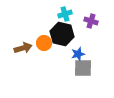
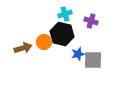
orange circle: moved 1 px up
gray square: moved 10 px right, 8 px up
